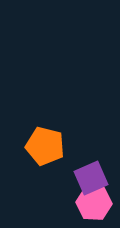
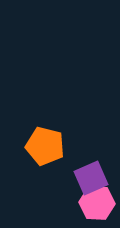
pink hexagon: moved 3 px right
